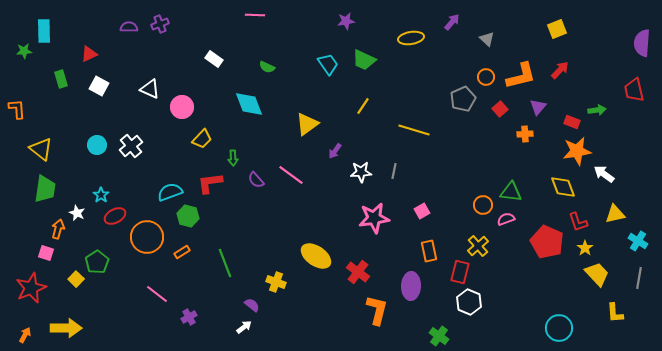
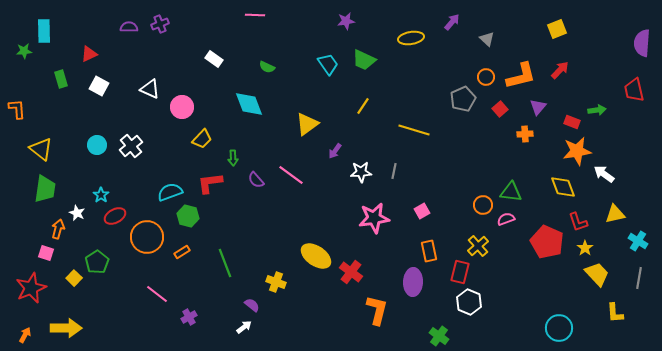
red cross at (358, 272): moved 7 px left
yellow square at (76, 279): moved 2 px left, 1 px up
purple ellipse at (411, 286): moved 2 px right, 4 px up
